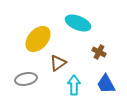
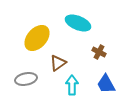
yellow ellipse: moved 1 px left, 1 px up
cyan arrow: moved 2 px left
